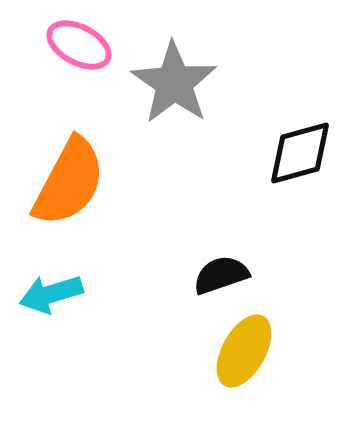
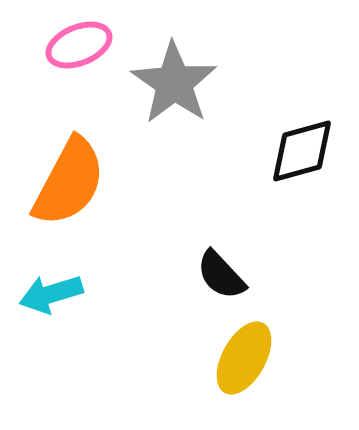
pink ellipse: rotated 50 degrees counterclockwise
black diamond: moved 2 px right, 2 px up
black semicircle: rotated 114 degrees counterclockwise
yellow ellipse: moved 7 px down
